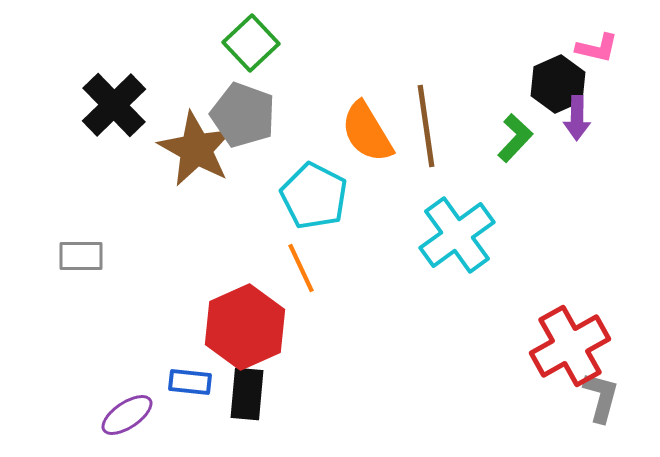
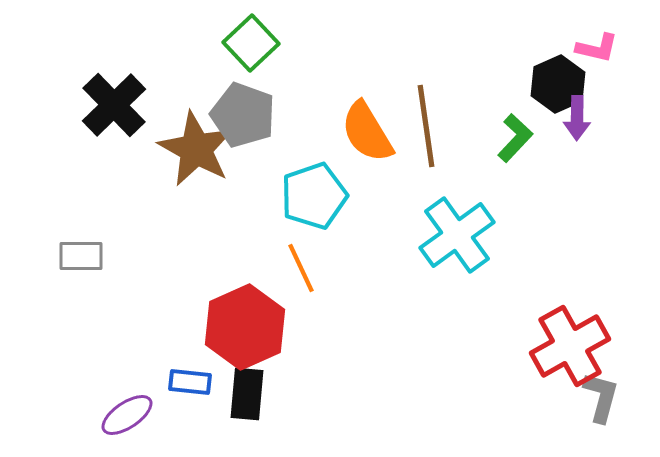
cyan pentagon: rotated 26 degrees clockwise
